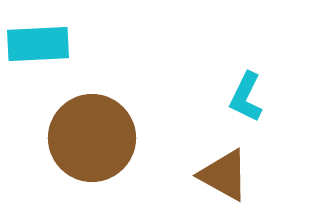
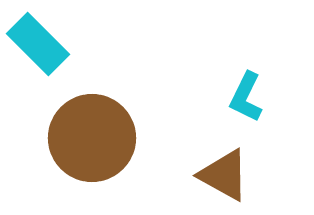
cyan rectangle: rotated 48 degrees clockwise
